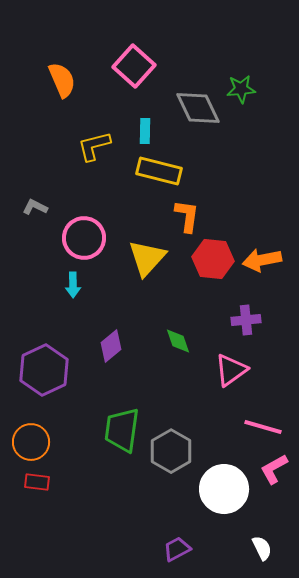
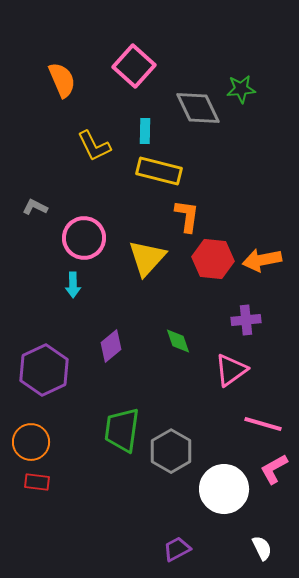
yellow L-shape: rotated 102 degrees counterclockwise
pink line: moved 3 px up
